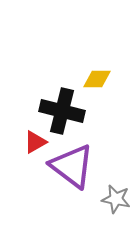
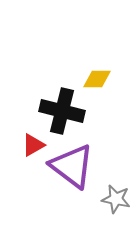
red triangle: moved 2 px left, 3 px down
